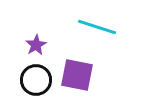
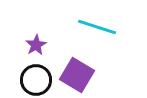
purple square: rotated 20 degrees clockwise
